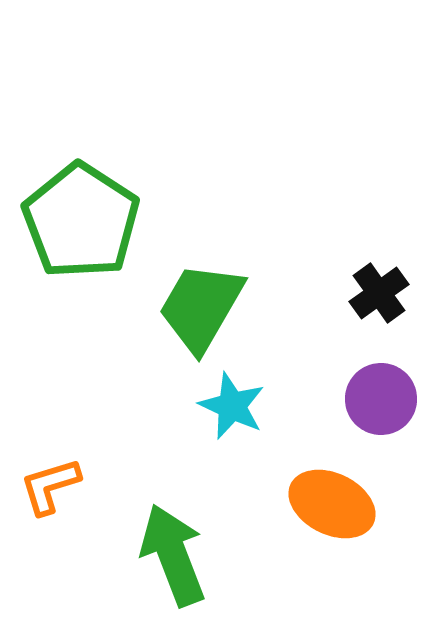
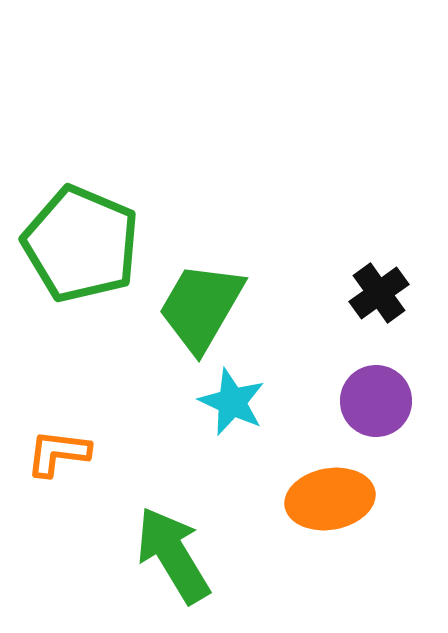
green pentagon: moved 23 px down; rotated 10 degrees counterclockwise
purple circle: moved 5 px left, 2 px down
cyan star: moved 4 px up
orange L-shape: moved 8 px right, 33 px up; rotated 24 degrees clockwise
orange ellipse: moved 2 px left, 5 px up; rotated 36 degrees counterclockwise
green arrow: rotated 10 degrees counterclockwise
